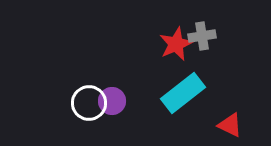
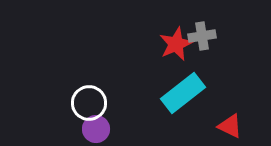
purple circle: moved 16 px left, 28 px down
red triangle: moved 1 px down
